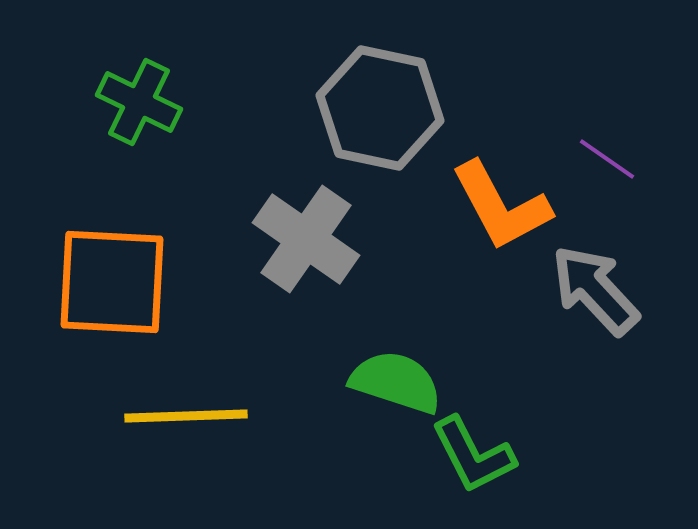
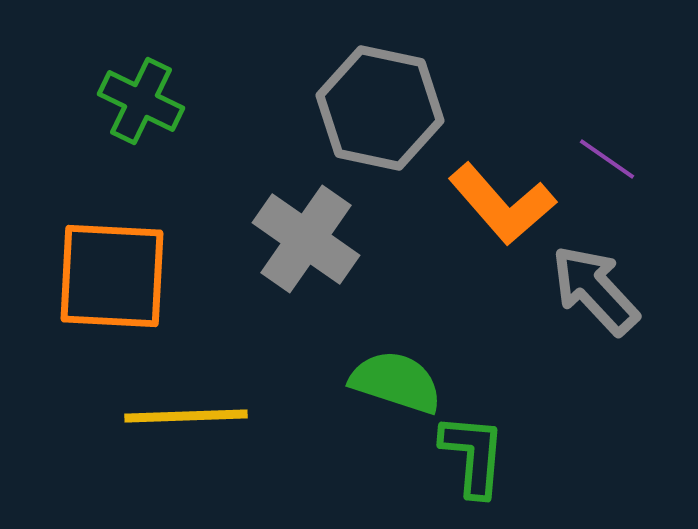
green cross: moved 2 px right, 1 px up
orange L-shape: moved 1 px right, 2 px up; rotated 13 degrees counterclockwise
orange square: moved 6 px up
green L-shape: rotated 148 degrees counterclockwise
